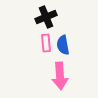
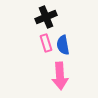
pink rectangle: rotated 12 degrees counterclockwise
